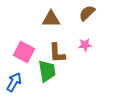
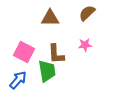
brown triangle: moved 1 px left, 1 px up
brown L-shape: moved 1 px left, 1 px down
blue arrow: moved 4 px right, 2 px up; rotated 12 degrees clockwise
